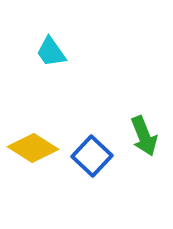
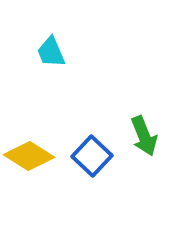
cyan trapezoid: rotated 12 degrees clockwise
yellow diamond: moved 4 px left, 8 px down
